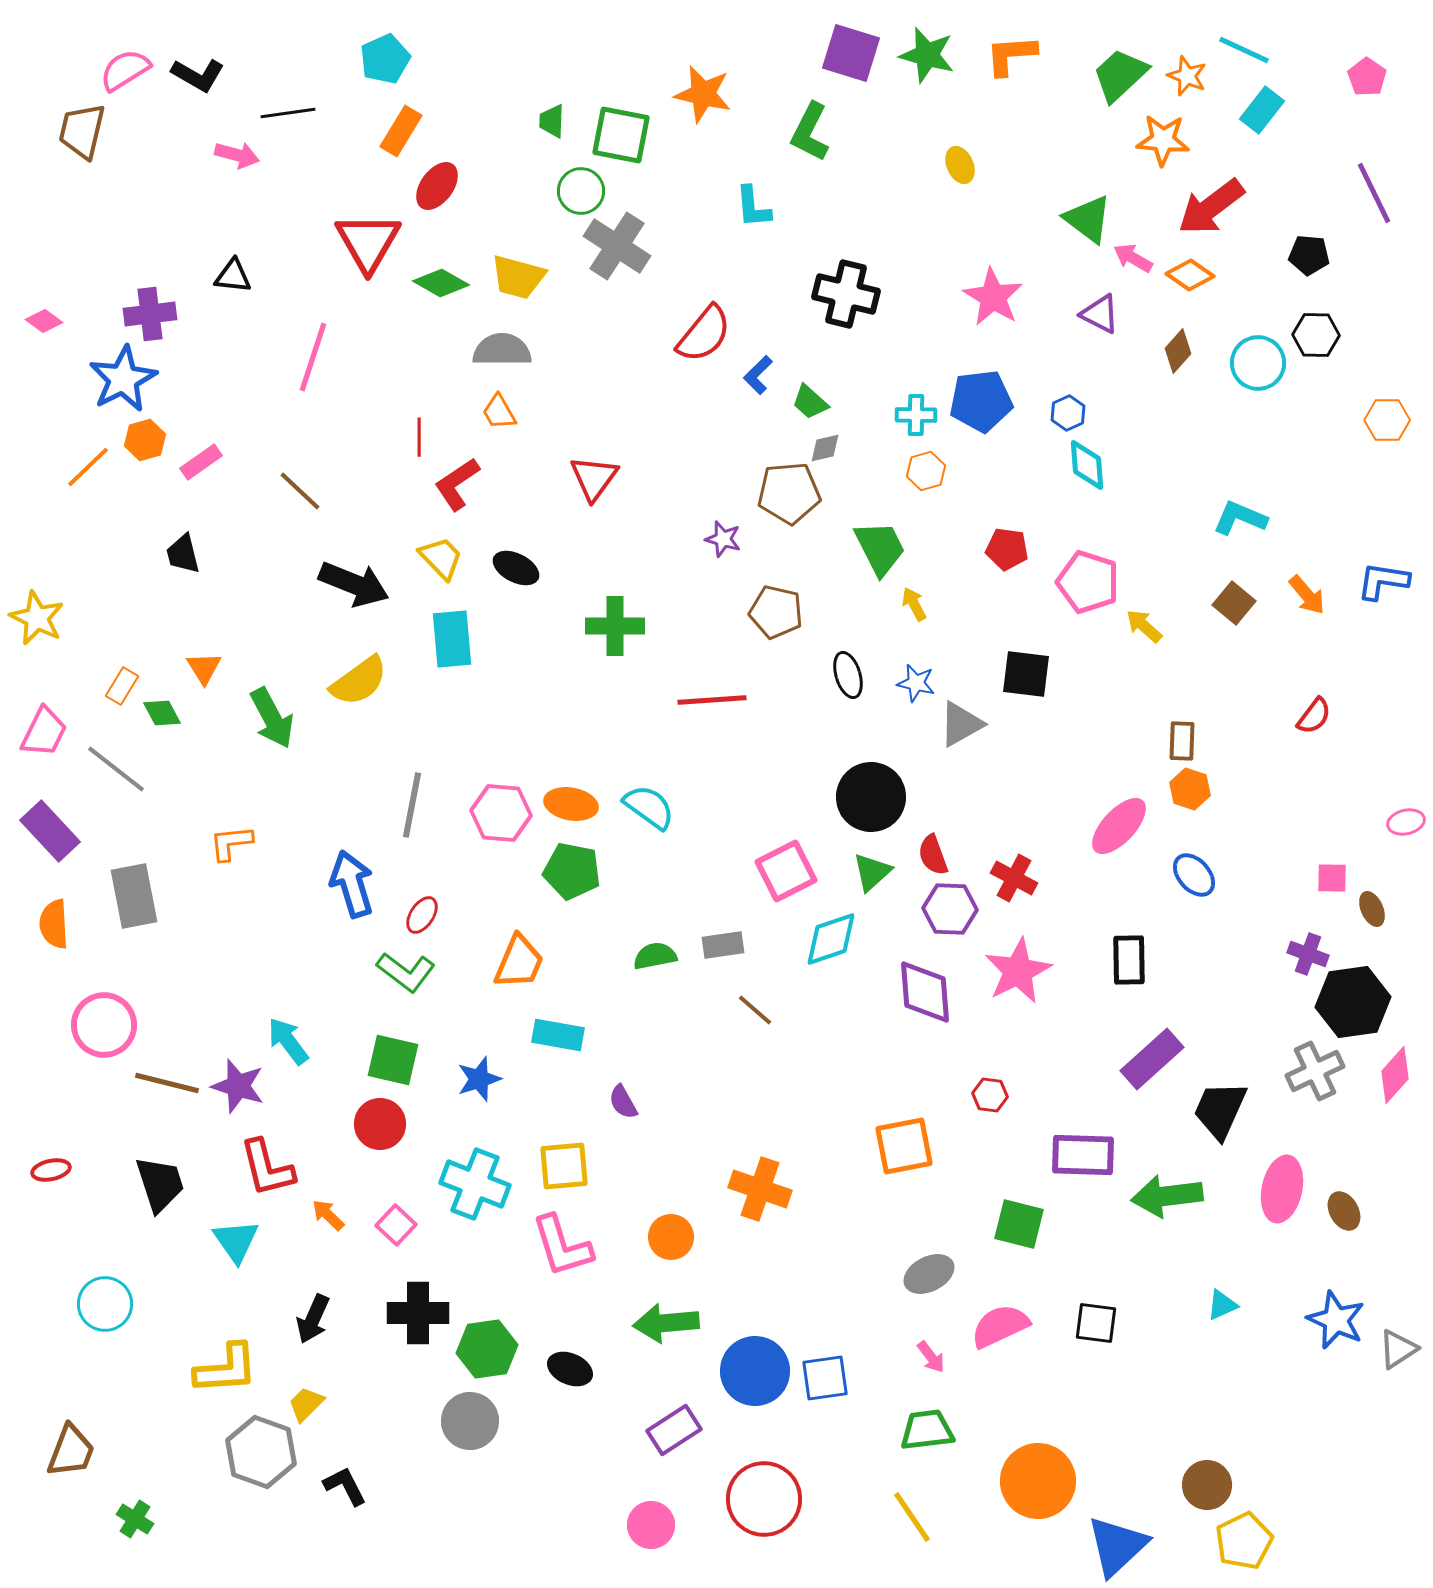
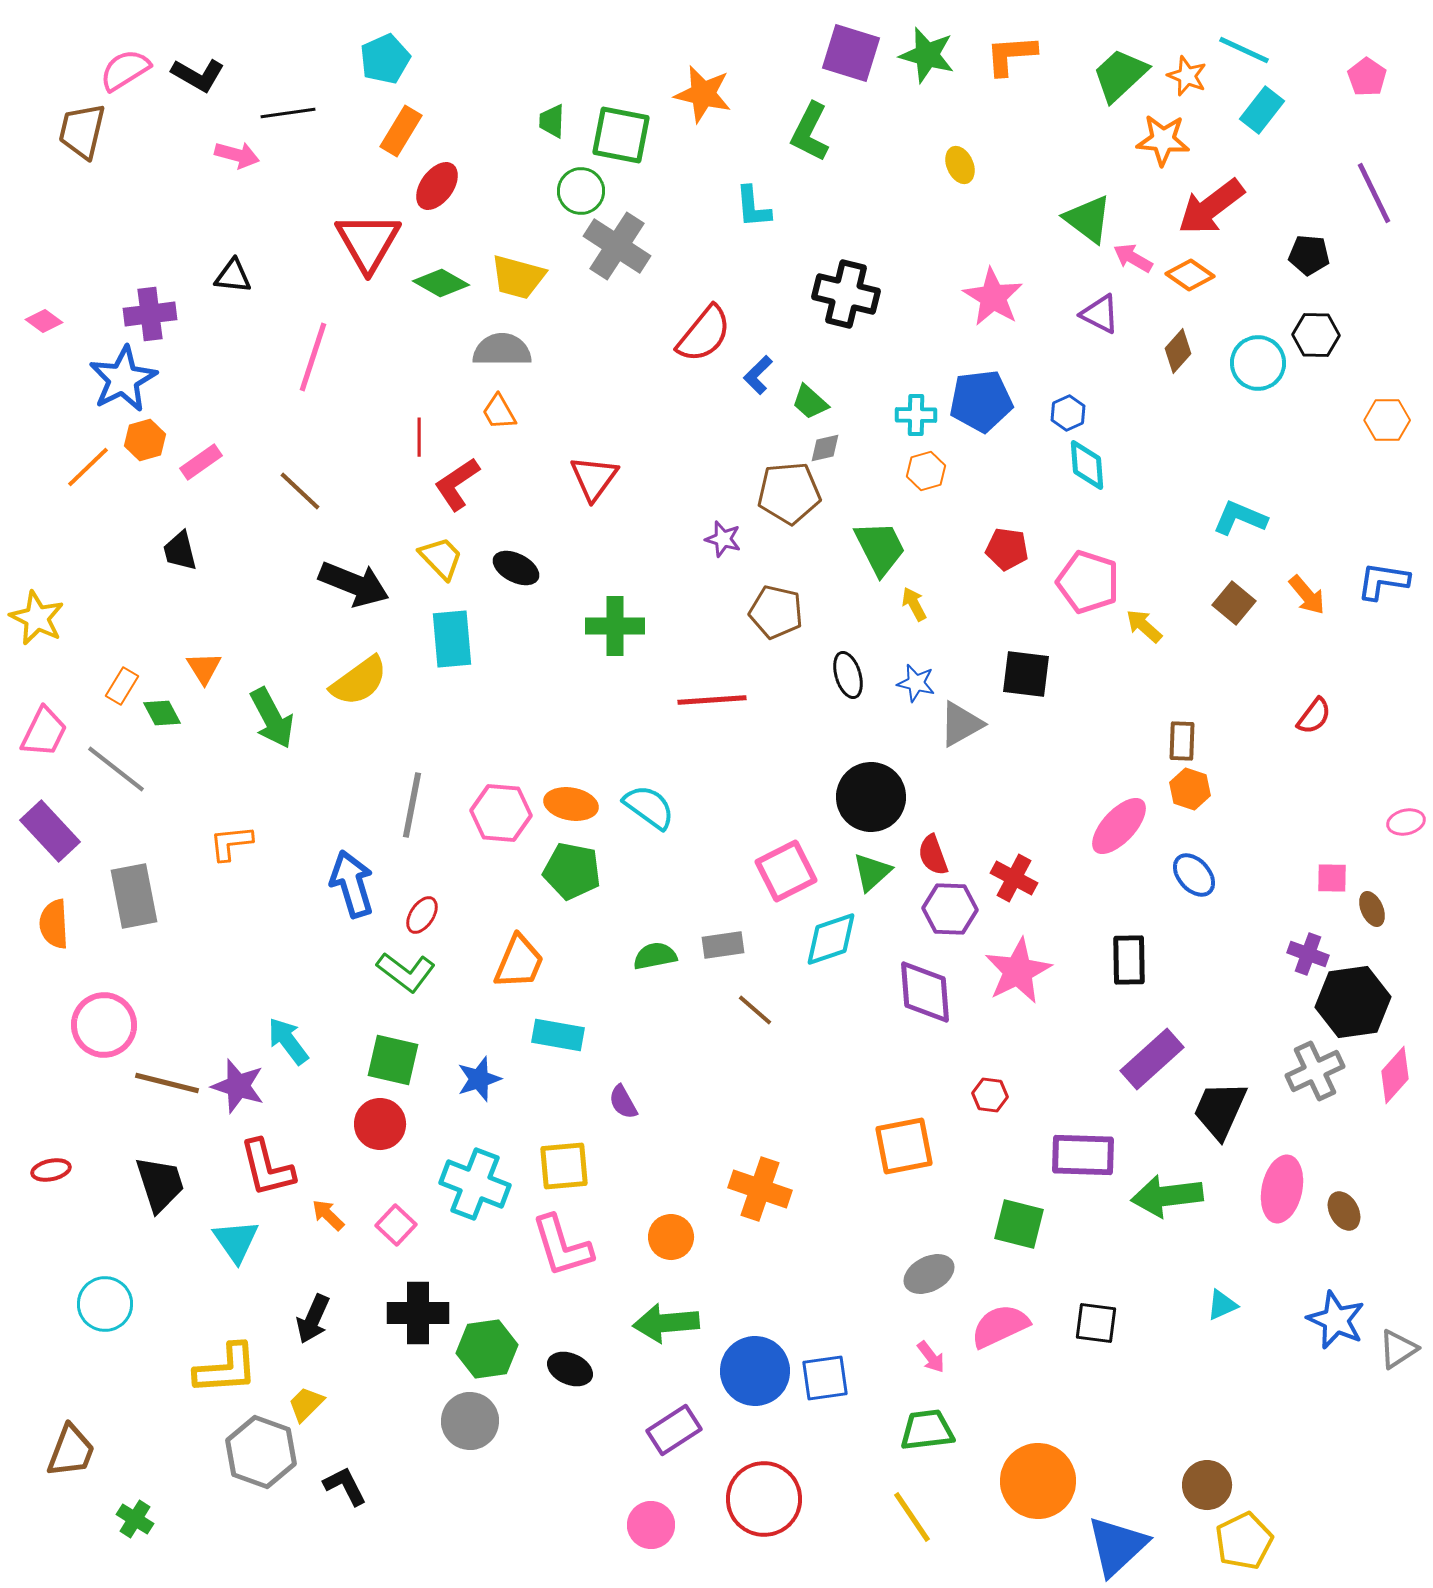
black trapezoid at (183, 554): moved 3 px left, 3 px up
